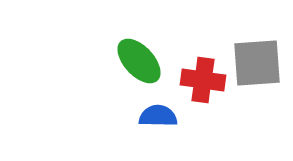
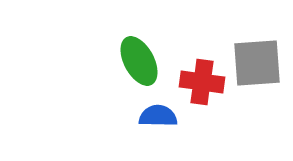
green ellipse: rotated 15 degrees clockwise
red cross: moved 1 px left, 2 px down
